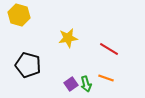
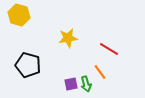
orange line: moved 6 px left, 6 px up; rotated 35 degrees clockwise
purple square: rotated 24 degrees clockwise
